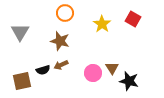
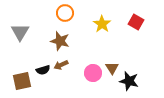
red square: moved 3 px right, 3 px down
